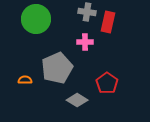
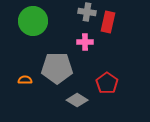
green circle: moved 3 px left, 2 px down
gray pentagon: rotated 24 degrees clockwise
